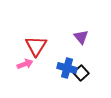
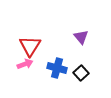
red triangle: moved 6 px left
blue cross: moved 10 px left
